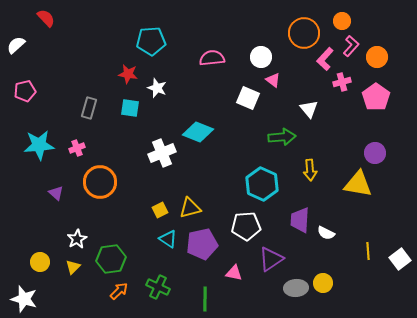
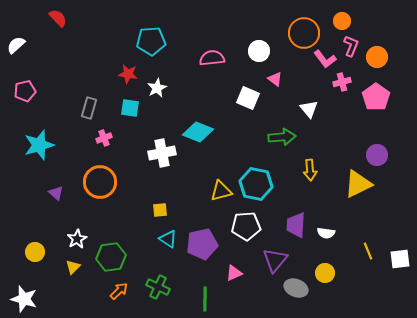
red semicircle at (46, 18): moved 12 px right
pink L-shape at (351, 46): rotated 20 degrees counterclockwise
white circle at (261, 57): moved 2 px left, 6 px up
pink L-shape at (325, 59): rotated 80 degrees counterclockwise
pink triangle at (273, 80): moved 2 px right, 1 px up
white star at (157, 88): rotated 24 degrees clockwise
cyan star at (39, 145): rotated 12 degrees counterclockwise
pink cross at (77, 148): moved 27 px right, 10 px up
white cross at (162, 153): rotated 12 degrees clockwise
purple circle at (375, 153): moved 2 px right, 2 px down
cyan hexagon at (262, 184): moved 6 px left; rotated 12 degrees counterclockwise
yellow triangle at (358, 184): rotated 36 degrees counterclockwise
yellow triangle at (190, 208): moved 31 px right, 17 px up
yellow square at (160, 210): rotated 21 degrees clockwise
purple trapezoid at (300, 220): moved 4 px left, 5 px down
white semicircle at (326, 233): rotated 18 degrees counterclockwise
yellow line at (368, 251): rotated 18 degrees counterclockwise
green hexagon at (111, 259): moved 2 px up
purple triangle at (271, 259): moved 4 px right, 1 px down; rotated 16 degrees counterclockwise
white square at (400, 259): rotated 30 degrees clockwise
yellow circle at (40, 262): moved 5 px left, 10 px up
pink triangle at (234, 273): rotated 36 degrees counterclockwise
yellow circle at (323, 283): moved 2 px right, 10 px up
gray ellipse at (296, 288): rotated 25 degrees clockwise
